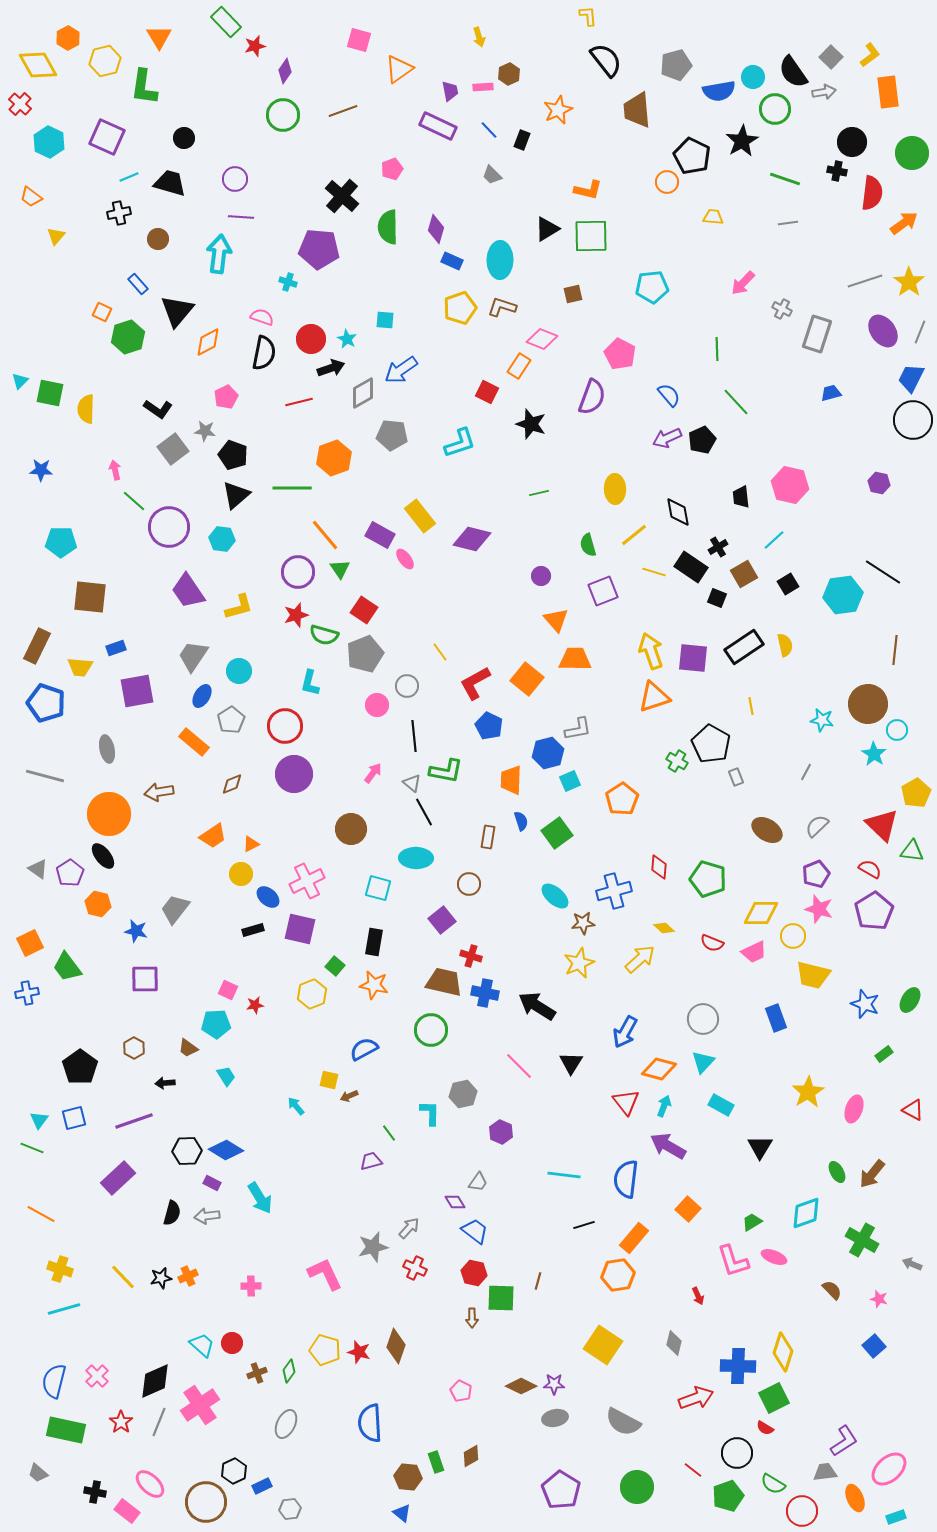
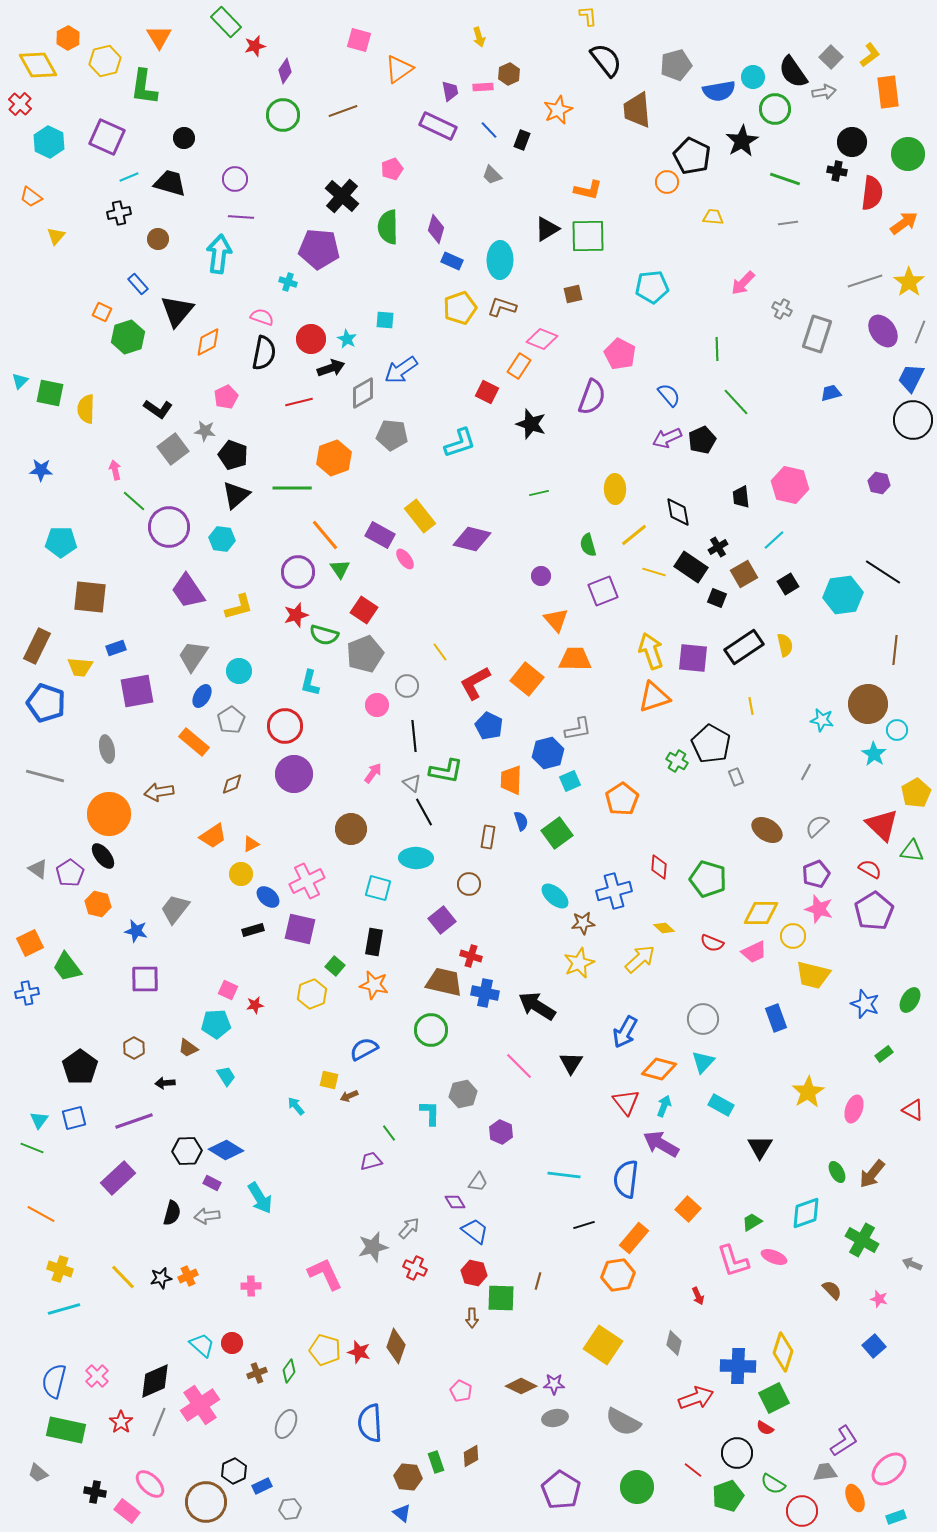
green circle at (912, 153): moved 4 px left, 1 px down
green square at (591, 236): moved 3 px left
purple arrow at (668, 1146): moved 7 px left, 2 px up
